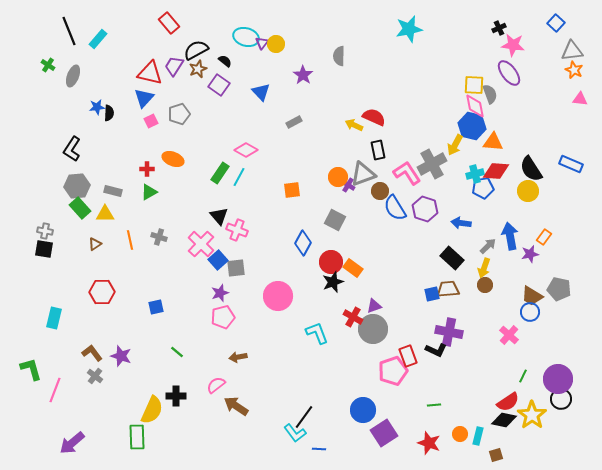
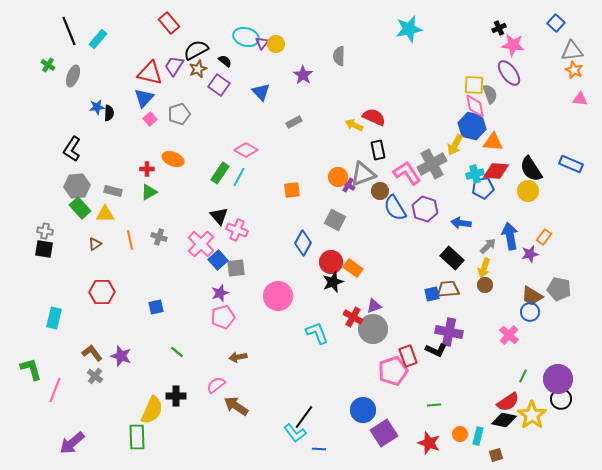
pink square at (151, 121): moved 1 px left, 2 px up; rotated 16 degrees counterclockwise
